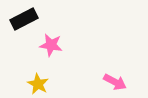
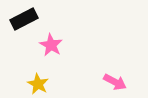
pink star: rotated 20 degrees clockwise
